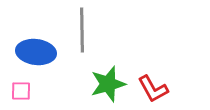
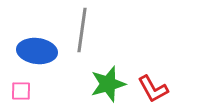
gray line: rotated 9 degrees clockwise
blue ellipse: moved 1 px right, 1 px up
